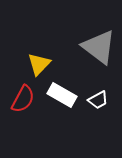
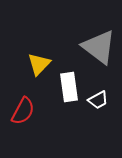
white rectangle: moved 7 px right, 8 px up; rotated 52 degrees clockwise
red semicircle: moved 12 px down
